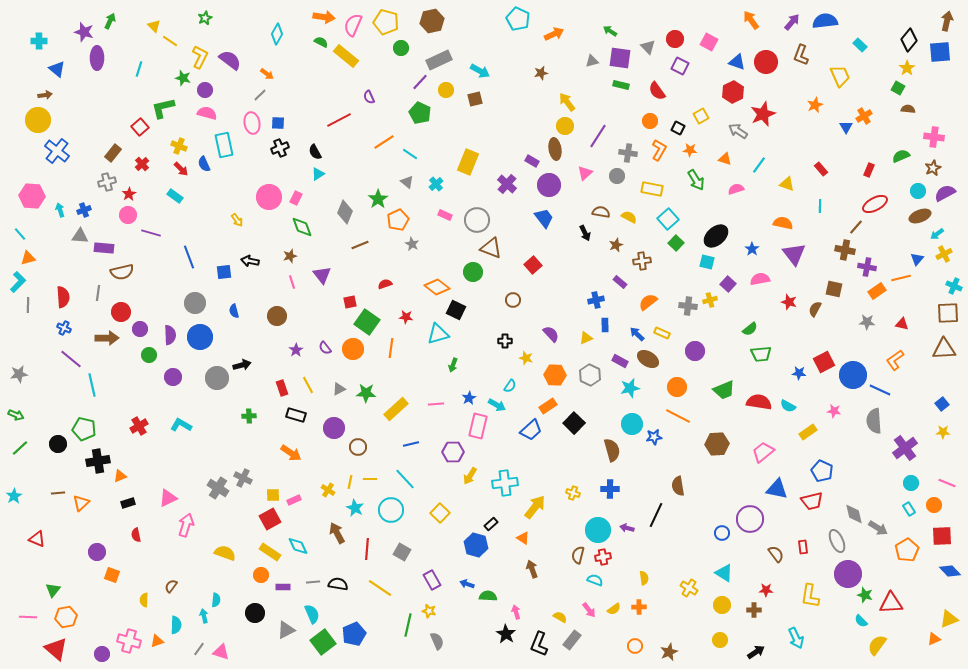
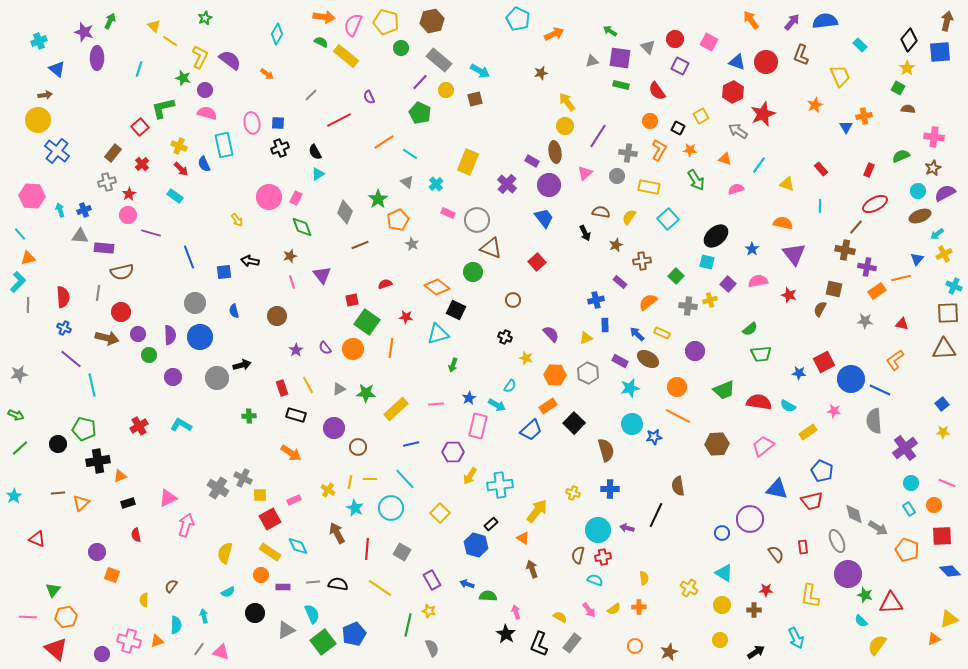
cyan cross at (39, 41): rotated 21 degrees counterclockwise
gray rectangle at (439, 60): rotated 65 degrees clockwise
gray line at (260, 95): moved 51 px right
orange cross at (864, 116): rotated 21 degrees clockwise
brown ellipse at (555, 149): moved 3 px down
yellow rectangle at (652, 189): moved 3 px left, 2 px up
pink rectangle at (445, 215): moved 3 px right, 2 px up
yellow semicircle at (629, 217): rotated 84 degrees counterclockwise
green square at (676, 243): moved 33 px down
red square at (533, 265): moved 4 px right, 3 px up
pink semicircle at (760, 279): moved 2 px left, 2 px down
red square at (350, 302): moved 2 px right, 2 px up
red star at (789, 302): moved 7 px up
brown semicircle at (815, 309): moved 5 px right
gray star at (867, 322): moved 2 px left, 1 px up
purple circle at (140, 329): moved 2 px left, 5 px down
brown arrow at (107, 338): rotated 15 degrees clockwise
black cross at (505, 341): moved 4 px up; rotated 24 degrees clockwise
gray hexagon at (590, 375): moved 2 px left, 2 px up
blue circle at (853, 375): moved 2 px left, 4 px down
brown semicircle at (612, 450): moved 6 px left
pink trapezoid at (763, 452): moved 6 px up
cyan cross at (505, 483): moved 5 px left, 2 px down
yellow square at (273, 495): moved 13 px left
yellow arrow at (535, 507): moved 2 px right, 4 px down
cyan circle at (391, 510): moved 2 px up
orange pentagon at (907, 550): rotated 20 degrees counterclockwise
yellow semicircle at (225, 553): rotated 95 degrees counterclockwise
cyan semicircle at (216, 600): moved 12 px right, 8 px up; rotated 56 degrees clockwise
gray rectangle at (572, 640): moved 3 px down
gray semicircle at (437, 641): moved 5 px left, 7 px down
